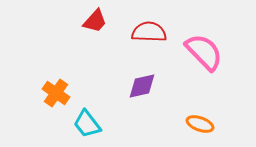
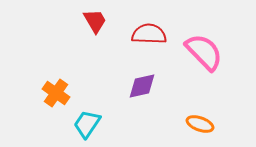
red trapezoid: rotated 72 degrees counterclockwise
red semicircle: moved 2 px down
cyan trapezoid: rotated 72 degrees clockwise
